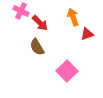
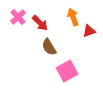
pink cross: moved 3 px left, 6 px down; rotated 21 degrees clockwise
red triangle: moved 2 px right, 3 px up
brown semicircle: moved 12 px right
pink square: rotated 15 degrees clockwise
